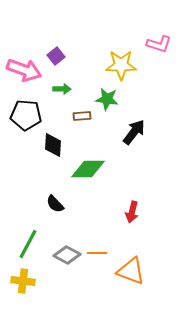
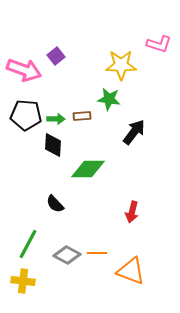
green arrow: moved 6 px left, 30 px down
green star: moved 2 px right
